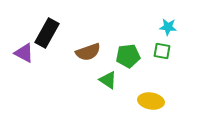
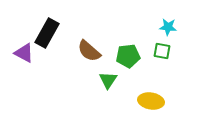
brown semicircle: moved 1 px right, 1 px up; rotated 60 degrees clockwise
green triangle: rotated 30 degrees clockwise
